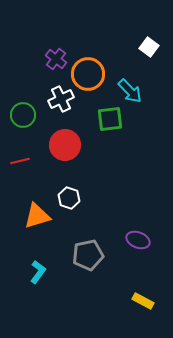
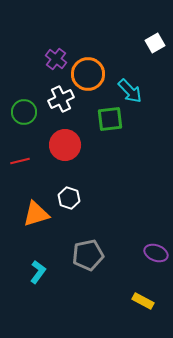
white square: moved 6 px right, 4 px up; rotated 24 degrees clockwise
green circle: moved 1 px right, 3 px up
orange triangle: moved 1 px left, 2 px up
purple ellipse: moved 18 px right, 13 px down
